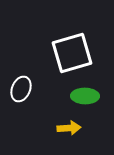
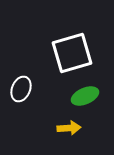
green ellipse: rotated 24 degrees counterclockwise
